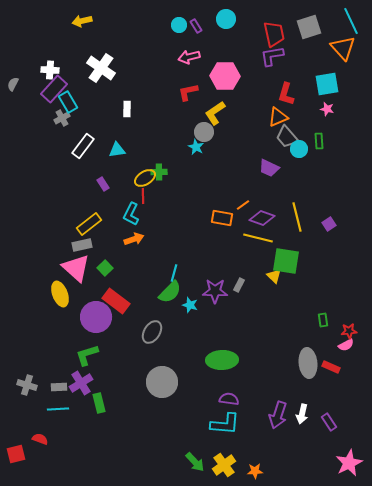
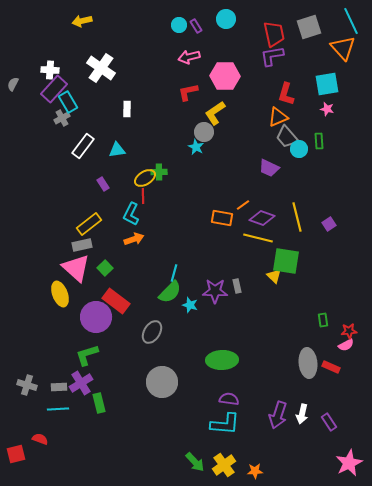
gray rectangle at (239, 285): moved 2 px left, 1 px down; rotated 40 degrees counterclockwise
